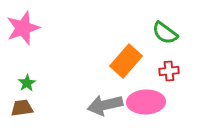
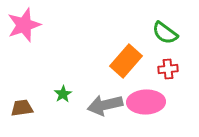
pink star: moved 1 px right, 3 px up
red cross: moved 1 px left, 2 px up
green star: moved 36 px right, 11 px down
